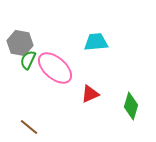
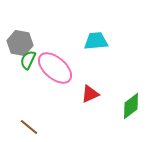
cyan trapezoid: moved 1 px up
green diamond: rotated 36 degrees clockwise
